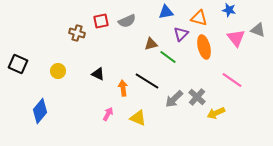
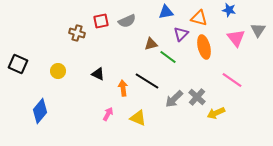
gray triangle: rotated 42 degrees clockwise
